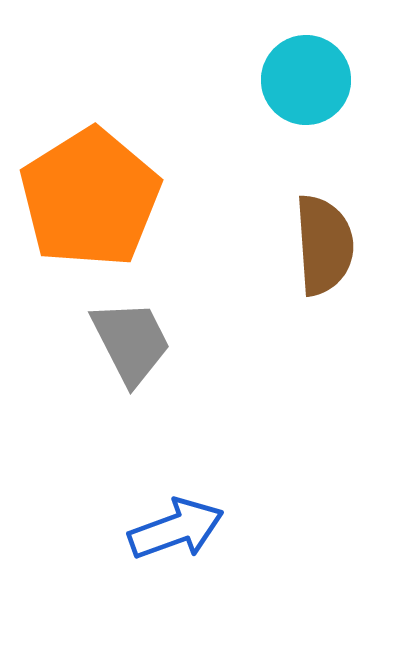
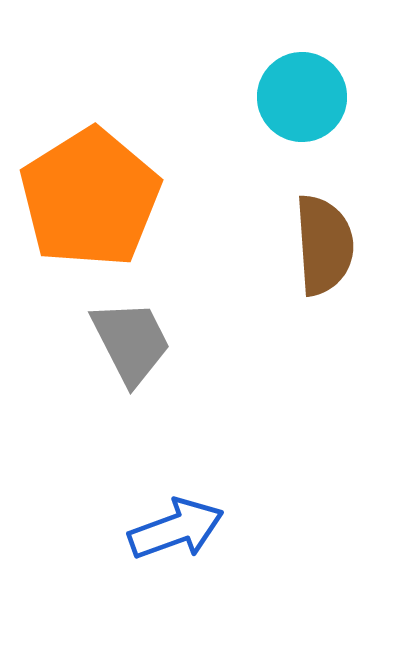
cyan circle: moved 4 px left, 17 px down
